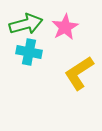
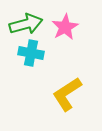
cyan cross: moved 2 px right, 1 px down
yellow L-shape: moved 12 px left, 21 px down
